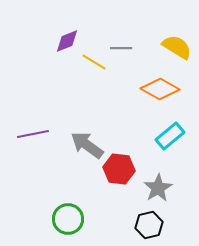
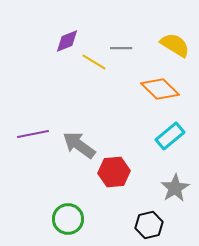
yellow semicircle: moved 2 px left, 2 px up
orange diamond: rotated 15 degrees clockwise
gray arrow: moved 8 px left
red hexagon: moved 5 px left, 3 px down; rotated 12 degrees counterclockwise
gray star: moved 17 px right
